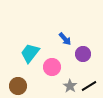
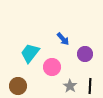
blue arrow: moved 2 px left
purple circle: moved 2 px right
black line: moved 1 px right; rotated 56 degrees counterclockwise
